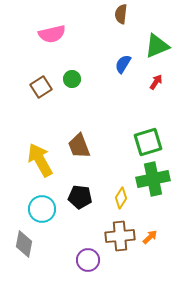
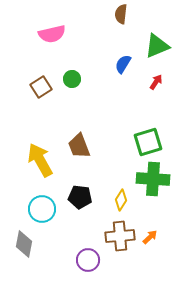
green cross: rotated 16 degrees clockwise
yellow diamond: moved 2 px down
